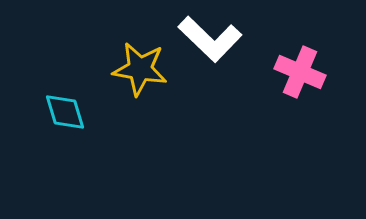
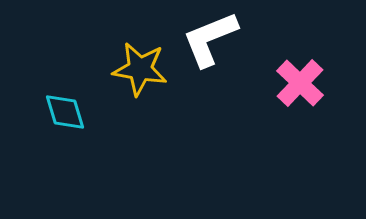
white L-shape: rotated 114 degrees clockwise
pink cross: moved 11 px down; rotated 21 degrees clockwise
